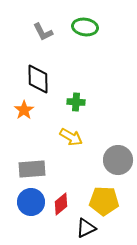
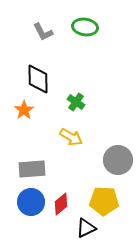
green cross: rotated 30 degrees clockwise
